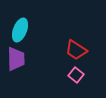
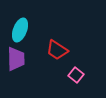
red trapezoid: moved 19 px left
